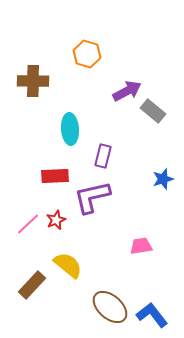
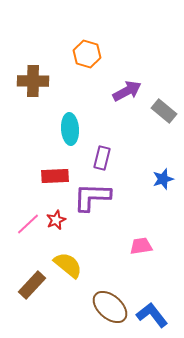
gray rectangle: moved 11 px right
purple rectangle: moved 1 px left, 2 px down
purple L-shape: rotated 15 degrees clockwise
